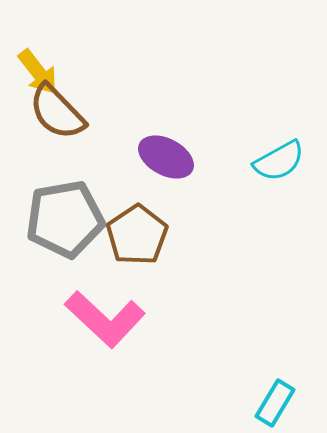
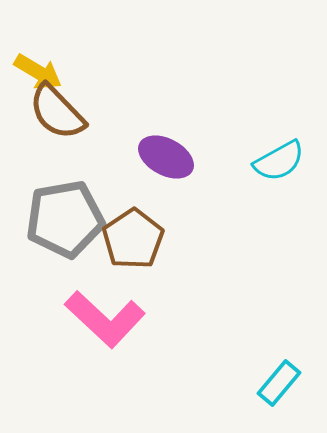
yellow arrow: rotated 21 degrees counterclockwise
brown pentagon: moved 4 px left, 4 px down
cyan rectangle: moved 4 px right, 20 px up; rotated 9 degrees clockwise
